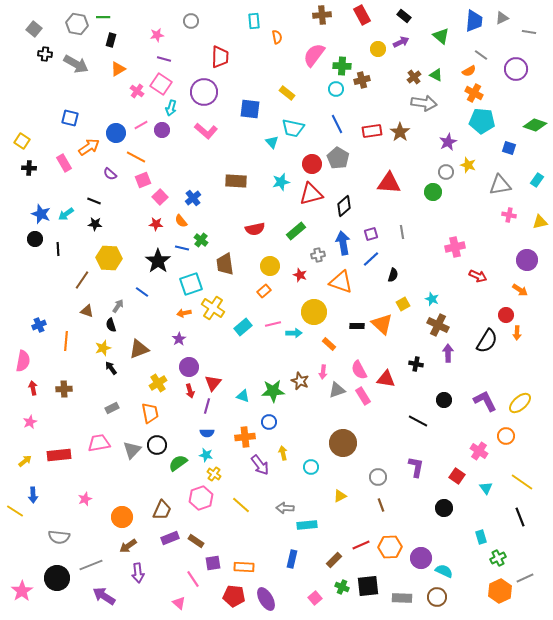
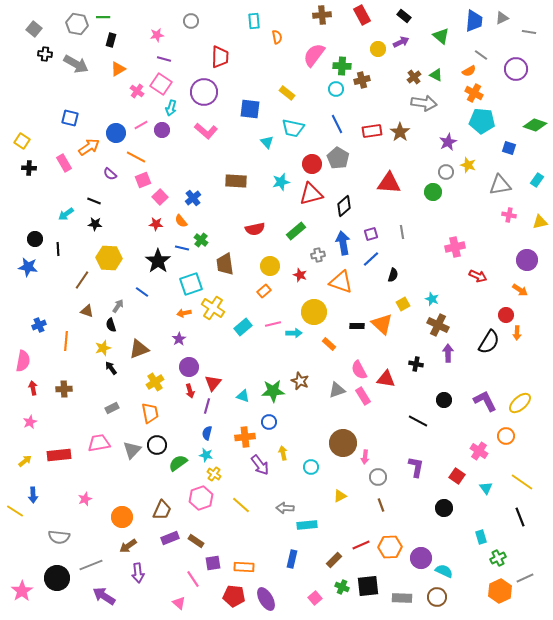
cyan triangle at (272, 142): moved 5 px left
blue star at (41, 214): moved 13 px left, 53 px down; rotated 12 degrees counterclockwise
black semicircle at (487, 341): moved 2 px right, 1 px down
pink arrow at (323, 372): moved 42 px right, 85 px down
yellow cross at (158, 383): moved 3 px left, 1 px up
blue semicircle at (207, 433): rotated 104 degrees clockwise
